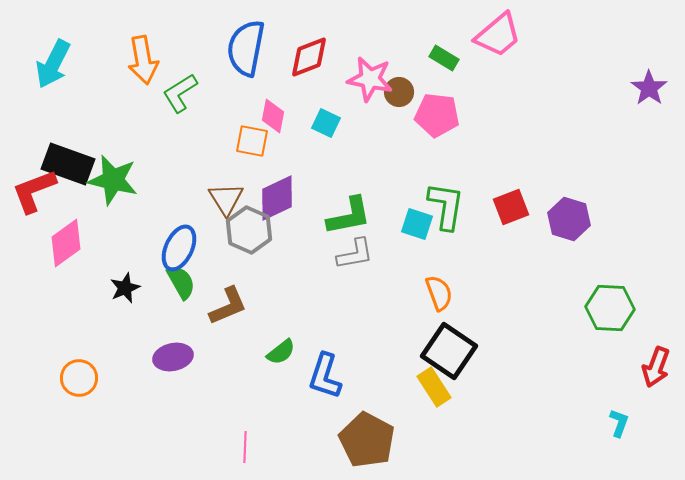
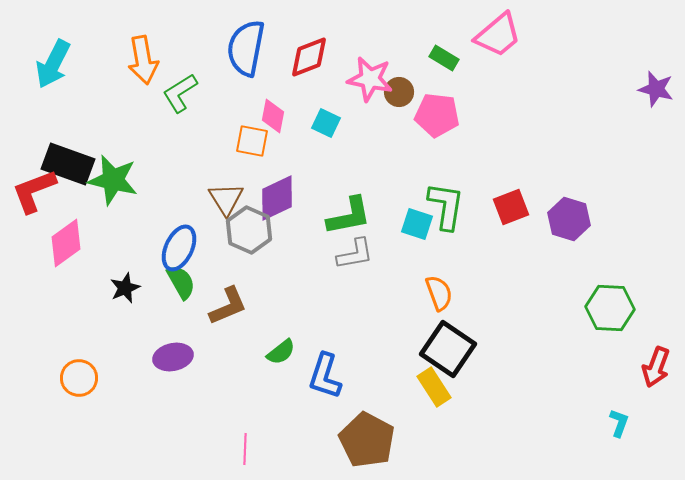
purple star at (649, 88): moved 7 px right, 1 px down; rotated 21 degrees counterclockwise
black square at (449, 351): moved 1 px left, 2 px up
pink line at (245, 447): moved 2 px down
